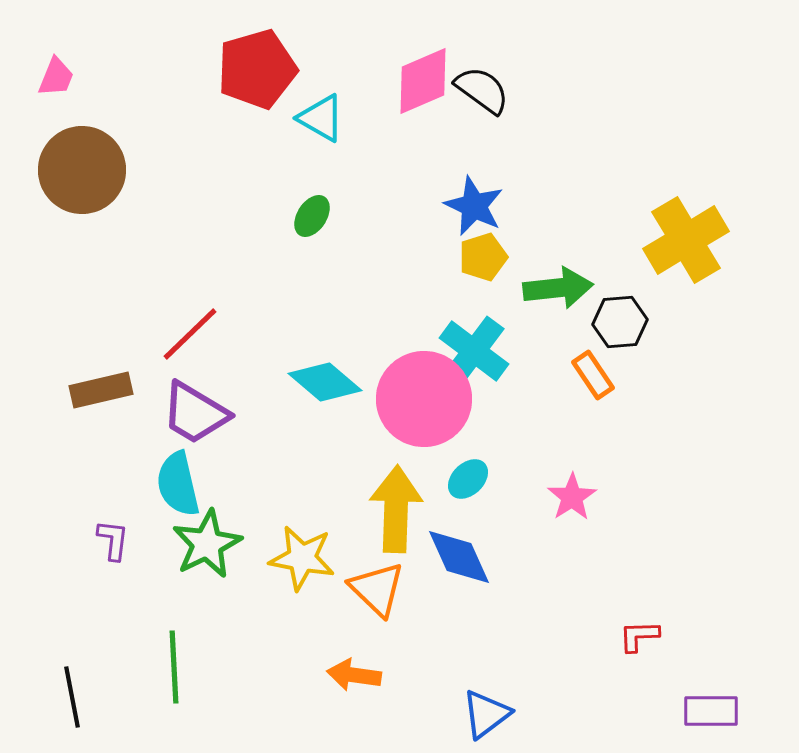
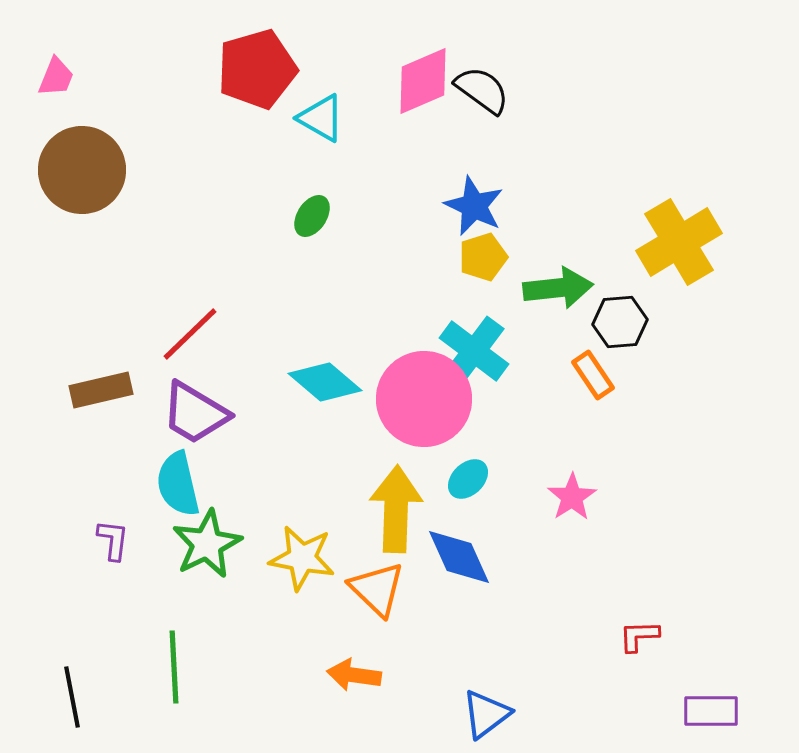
yellow cross: moved 7 px left, 2 px down
